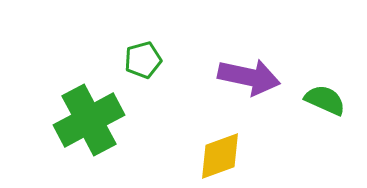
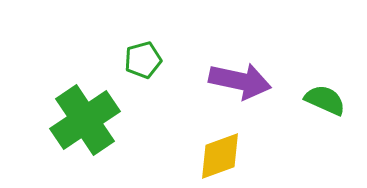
purple arrow: moved 9 px left, 4 px down
green cross: moved 4 px left; rotated 6 degrees counterclockwise
